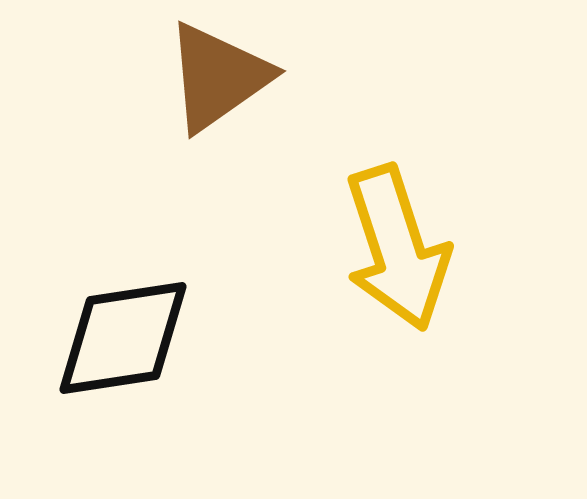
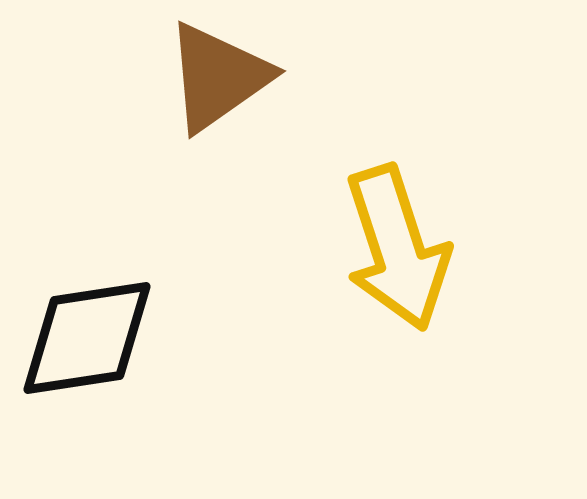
black diamond: moved 36 px left
